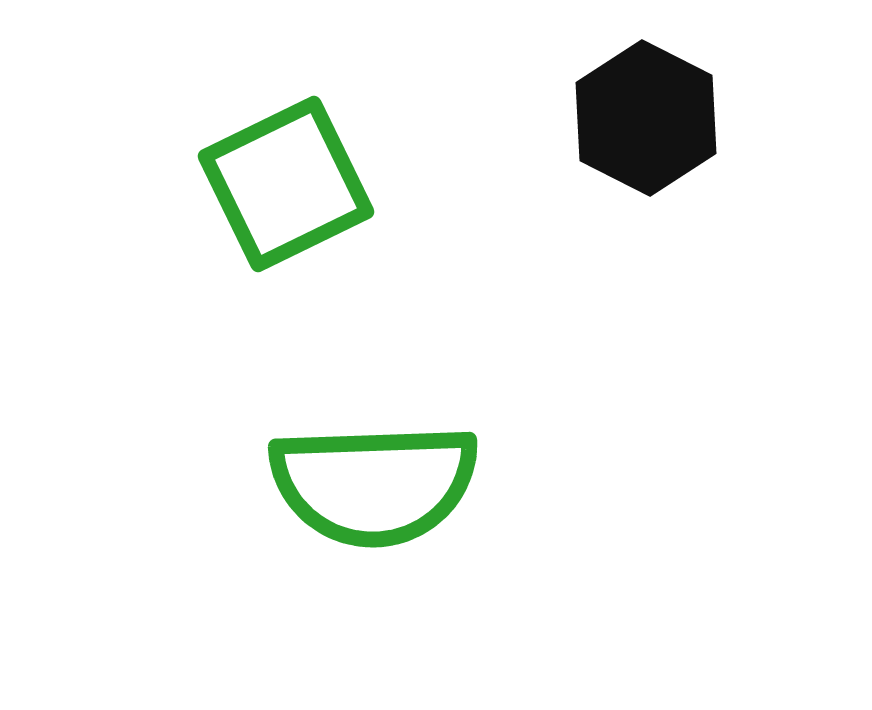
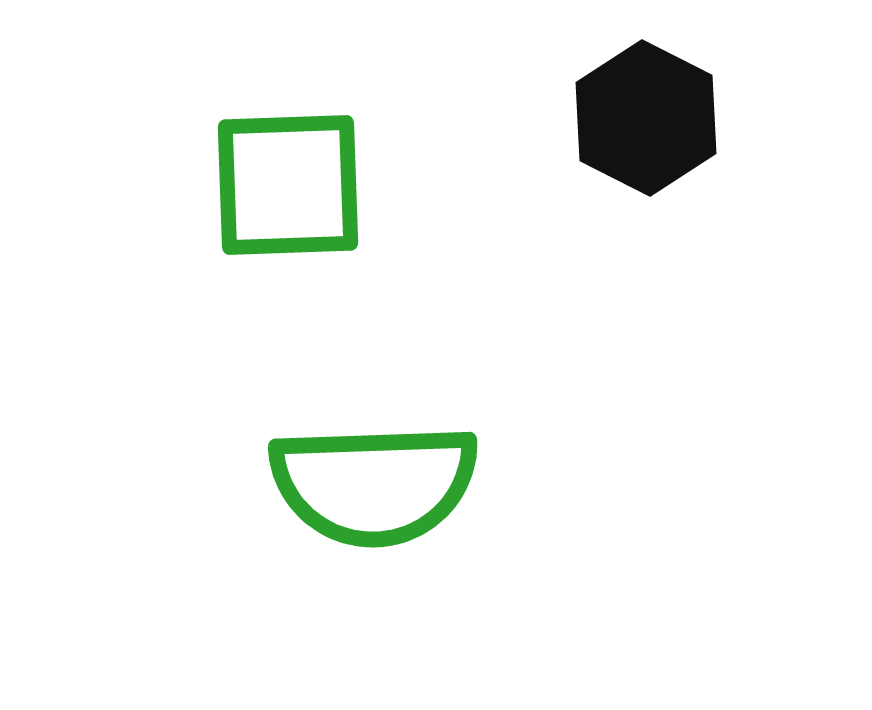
green square: moved 2 px right, 1 px down; rotated 24 degrees clockwise
